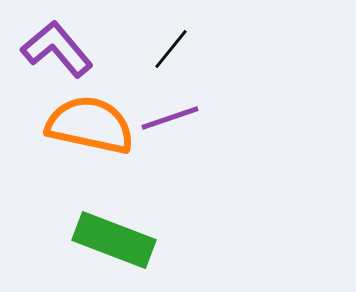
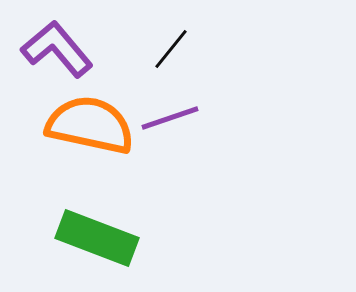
green rectangle: moved 17 px left, 2 px up
